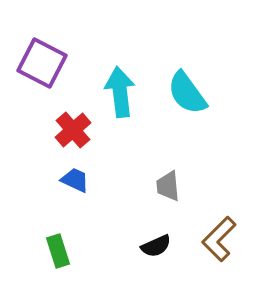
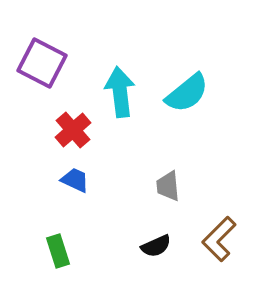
cyan semicircle: rotated 93 degrees counterclockwise
